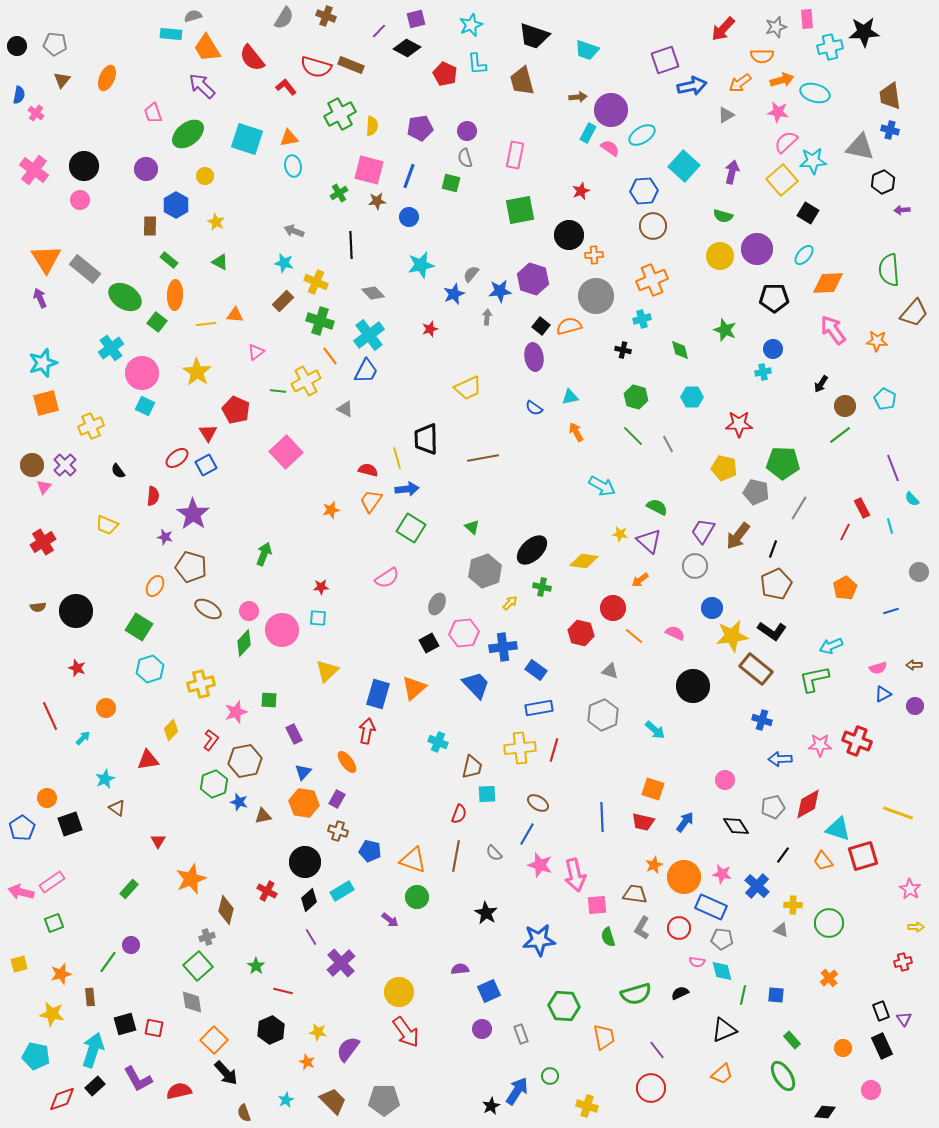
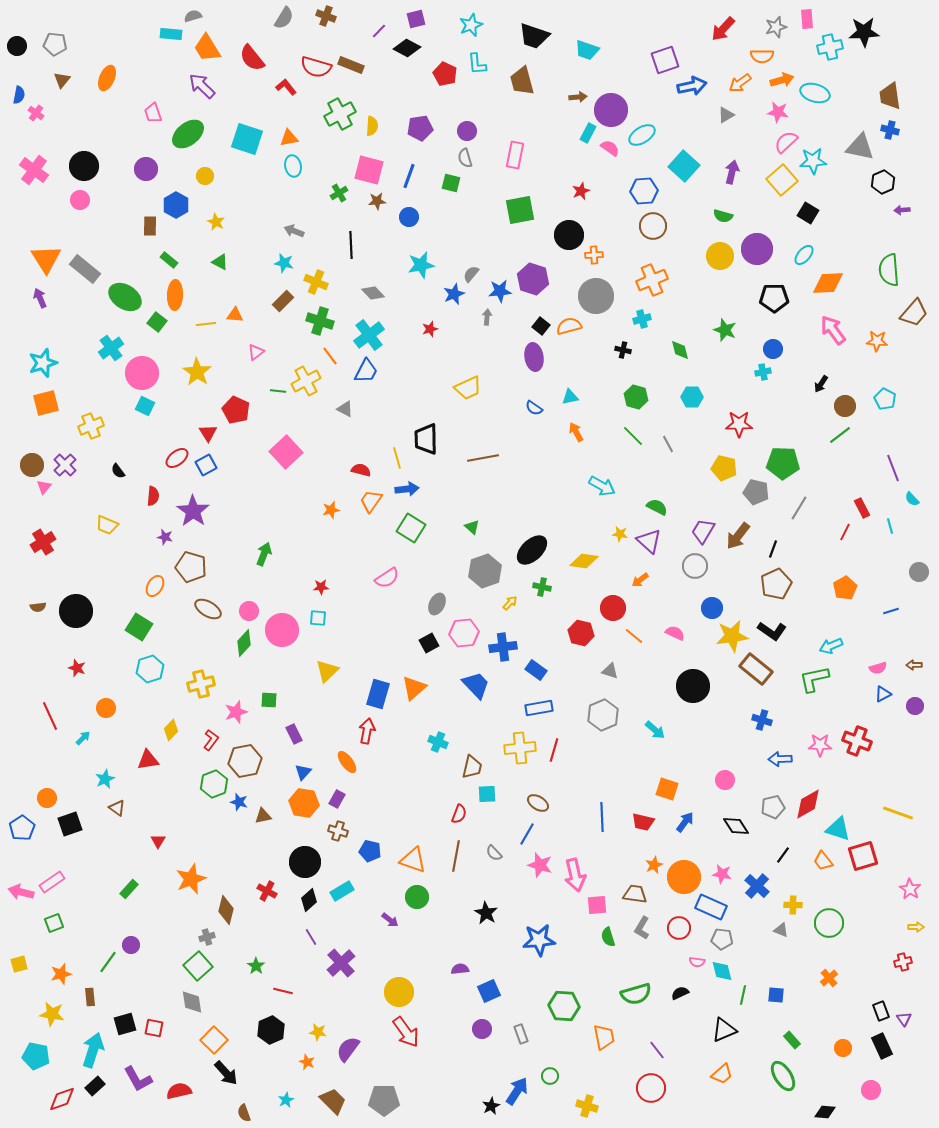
red semicircle at (368, 470): moved 7 px left
purple star at (193, 514): moved 3 px up
orange square at (653, 789): moved 14 px right
